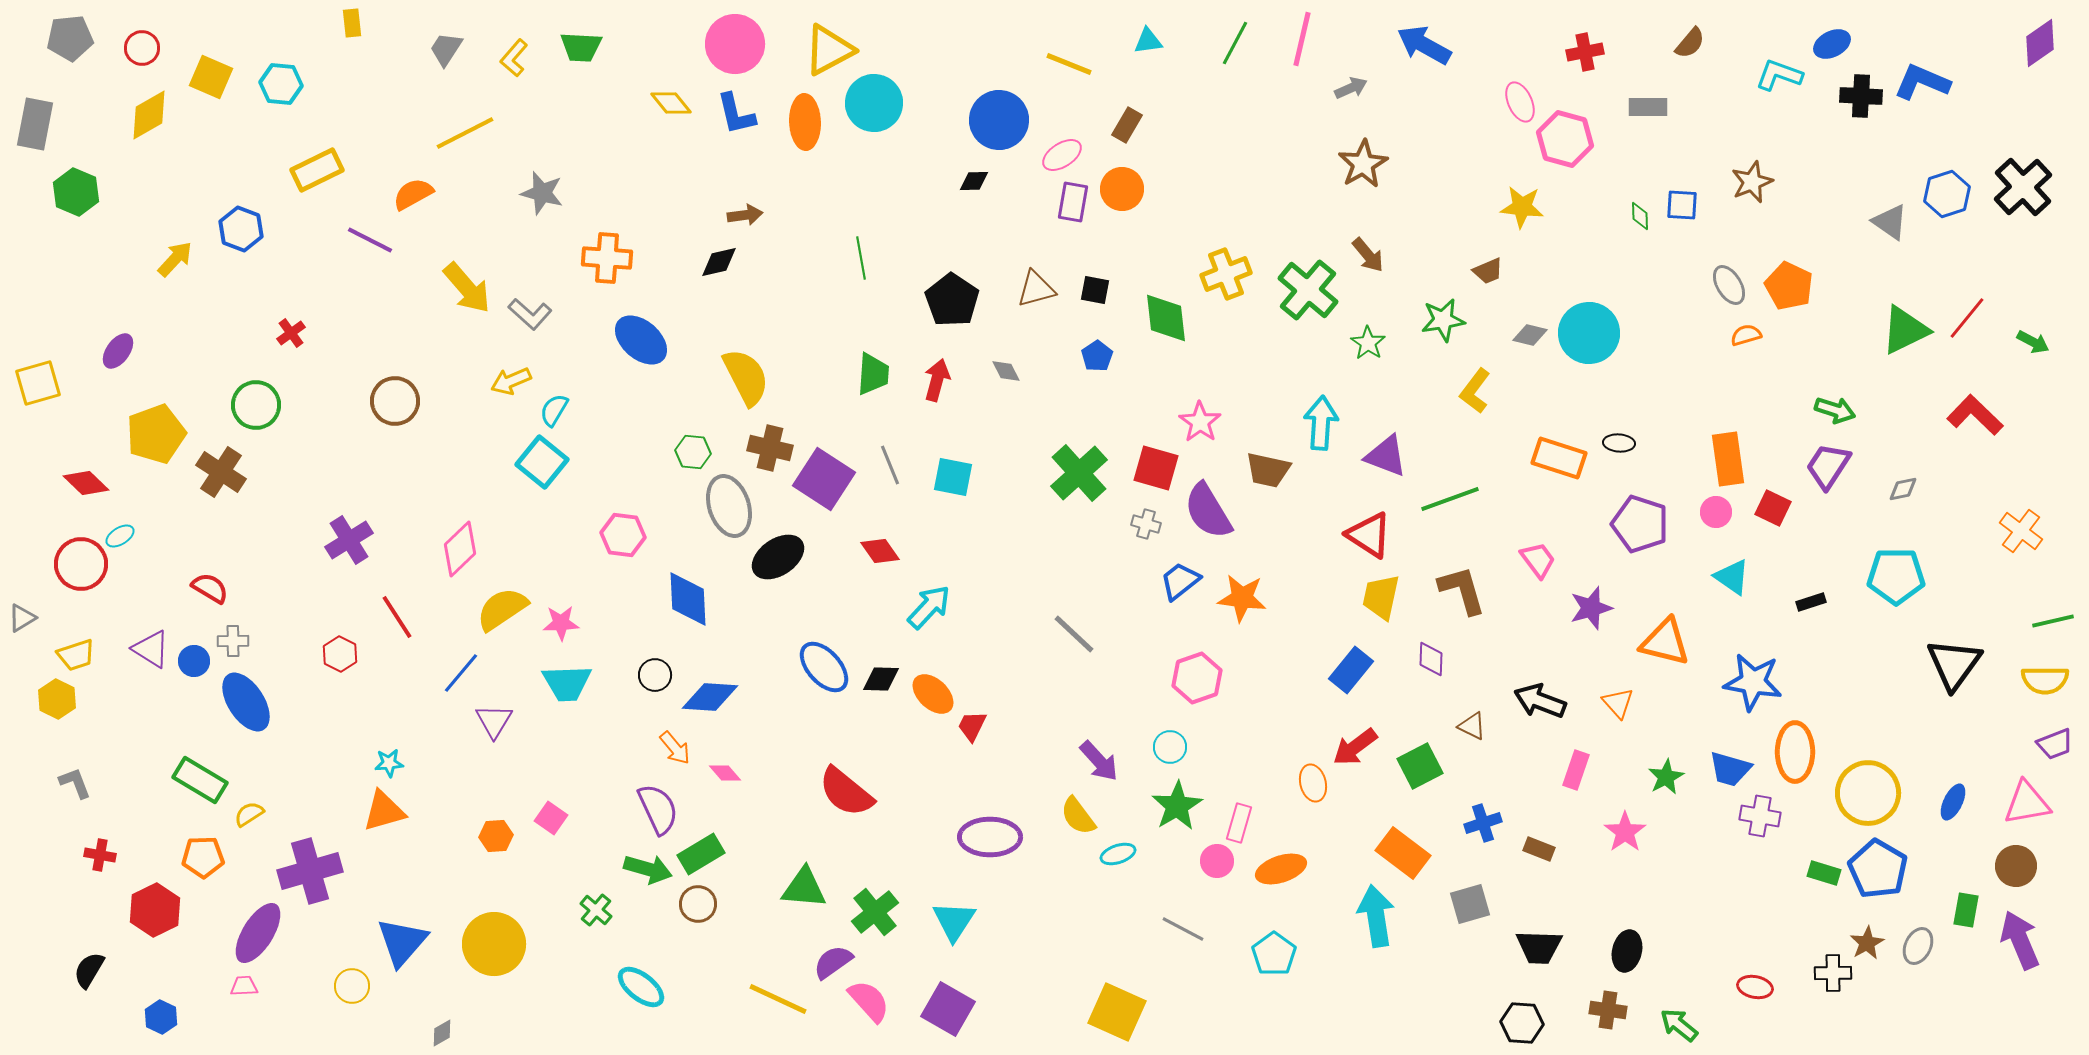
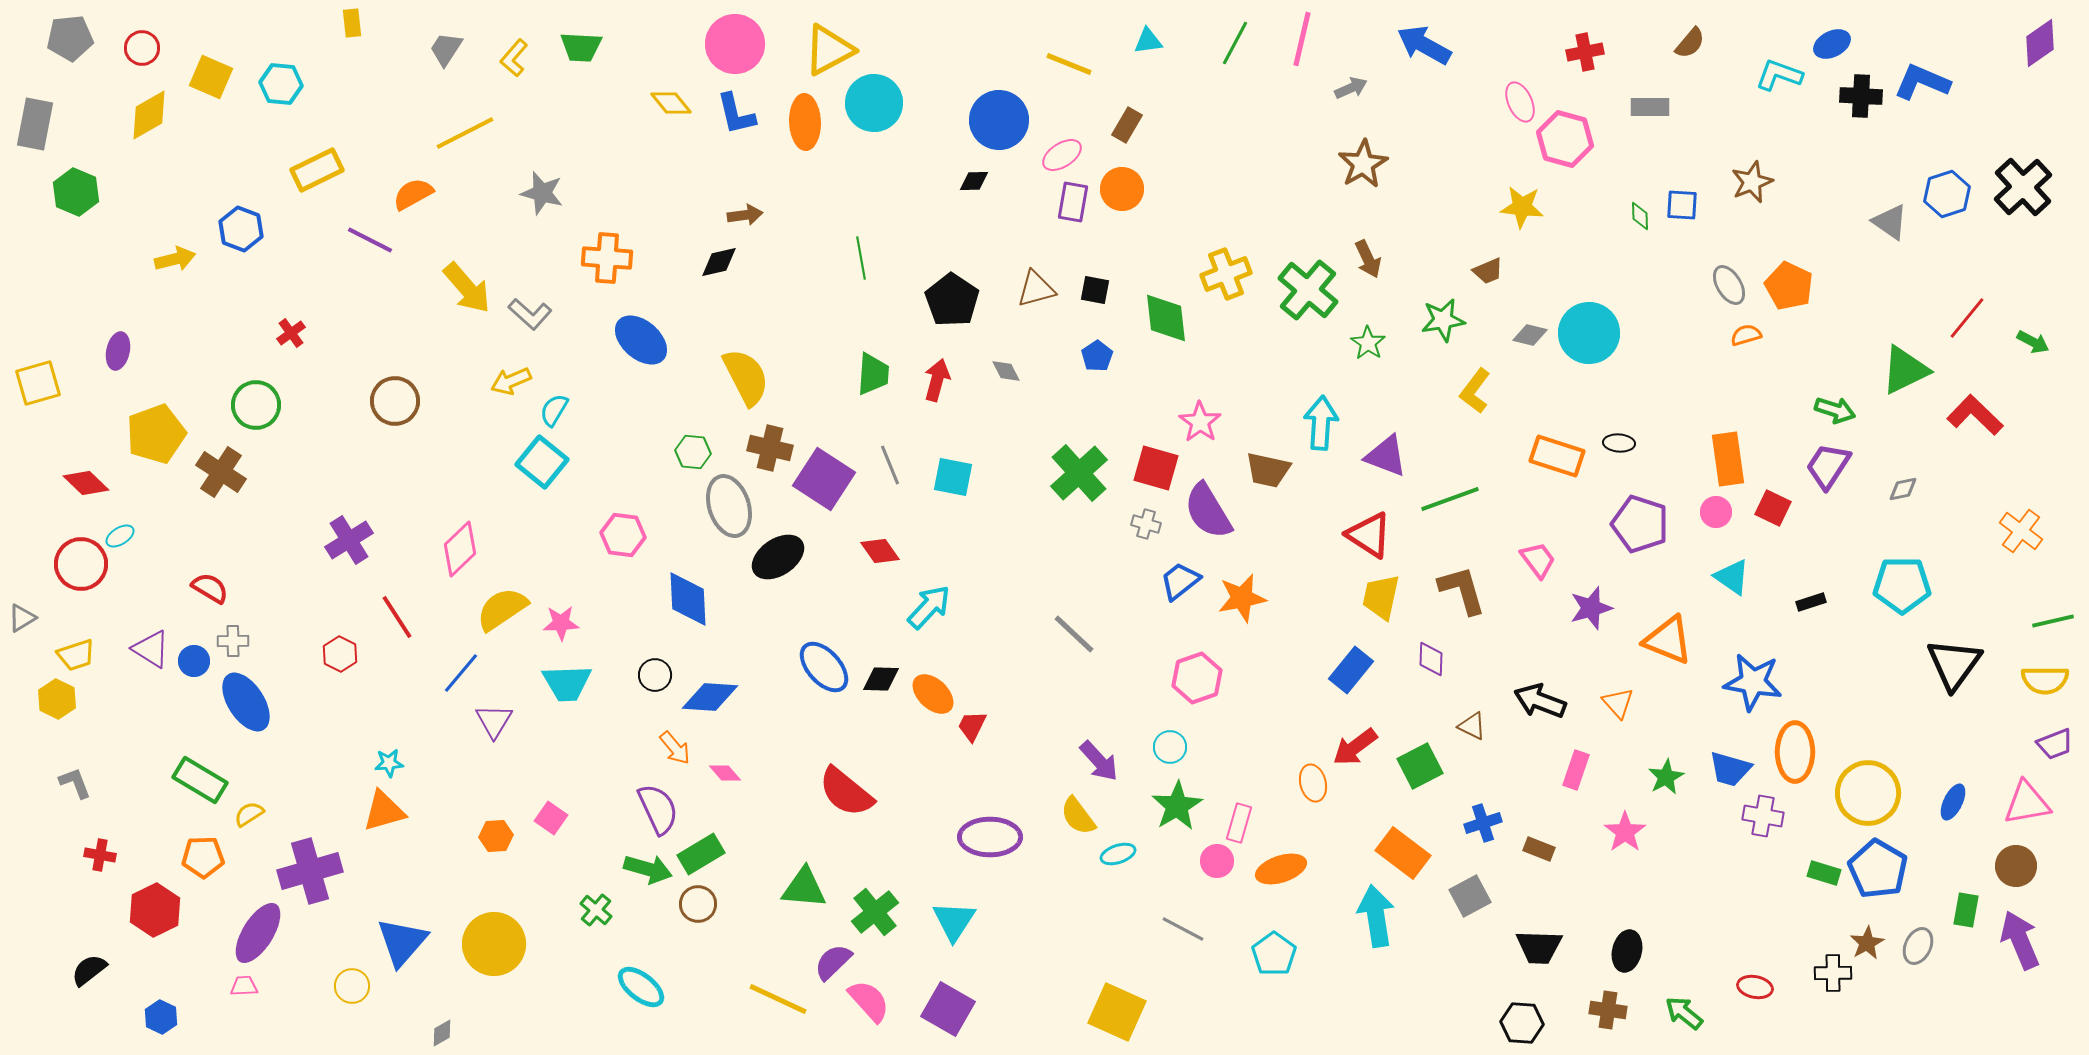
gray rectangle at (1648, 107): moved 2 px right
brown arrow at (1368, 255): moved 4 px down; rotated 15 degrees clockwise
yellow arrow at (175, 259): rotated 33 degrees clockwise
green triangle at (1905, 330): moved 40 px down
purple ellipse at (118, 351): rotated 24 degrees counterclockwise
orange rectangle at (1559, 458): moved 2 px left, 2 px up
cyan pentagon at (1896, 576): moved 6 px right, 9 px down
orange star at (1242, 598): rotated 18 degrees counterclockwise
orange triangle at (1665, 642): moved 3 px right, 2 px up; rotated 8 degrees clockwise
purple cross at (1760, 816): moved 3 px right
gray square at (1470, 904): moved 8 px up; rotated 12 degrees counterclockwise
purple semicircle at (833, 962): rotated 9 degrees counterclockwise
black semicircle at (89, 970): rotated 21 degrees clockwise
green arrow at (1679, 1025): moved 5 px right, 12 px up
